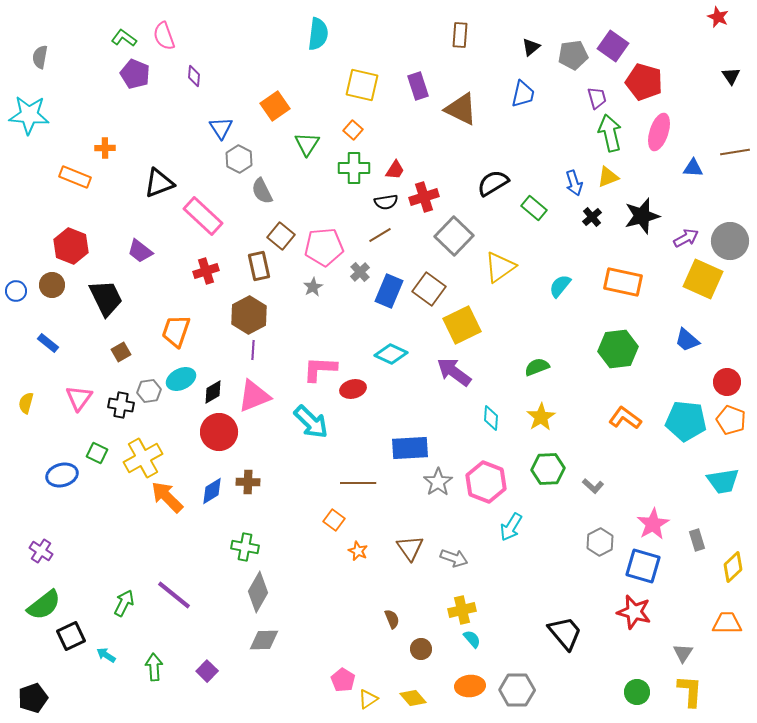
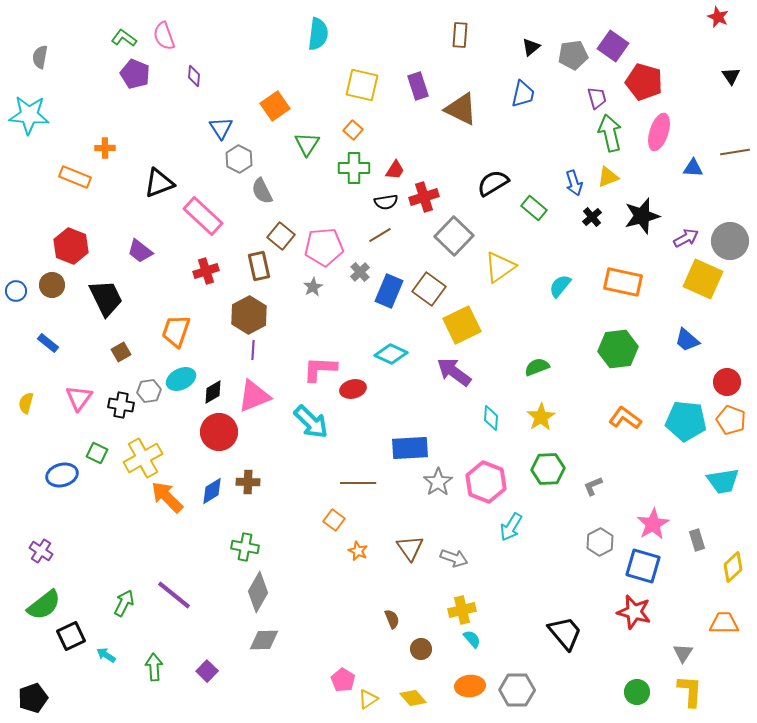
gray L-shape at (593, 486): rotated 115 degrees clockwise
orange trapezoid at (727, 623): moved 3 px left
